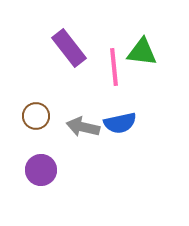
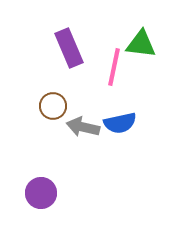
purple rectangle: rotated 15 degrees clockwise
green triangle: moved 1 px left, 8 px up
pink line: rotated 18 degrees clockwise
brown circle: moved 17 px right, 10 px up
purple circle: moved 23 px down
